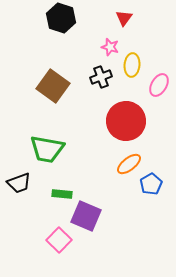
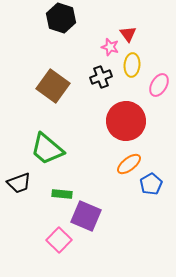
red triangle: moved 4 px right, 16 px down; rotated 12 degrees counterclockwise
green trapezoid: rotated 30 degrees clockwise
